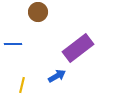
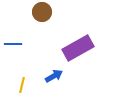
brown circle: moved 4 px right
purple rectangle: rotated 8 degrees clockwise
blue arrow: moved 3 px left
